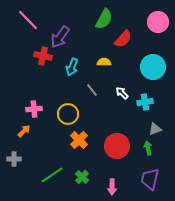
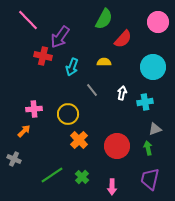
white arrow: rotated 56 degrees clockwise
gray cross: rotated 24 degrees clockwise
